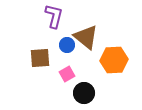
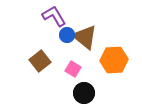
purple L-shape: rotated 45 degrees counterclockwise
brown triangle: moved 1 px left
blue circle: moved 10 px up
brown square: moved 3 px down; rotated 35 degrees counterclockwise
pink square: moved 6 px right, 5 px up; rotated 28 degrees counterclockwise
